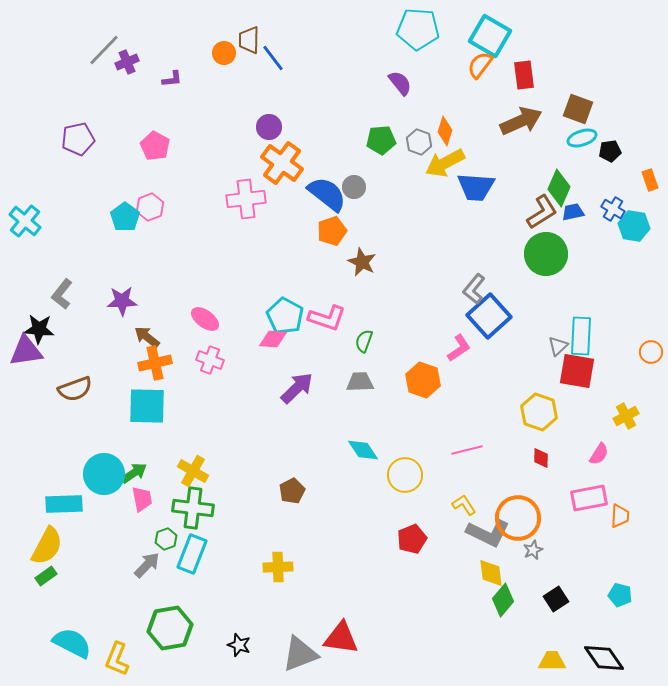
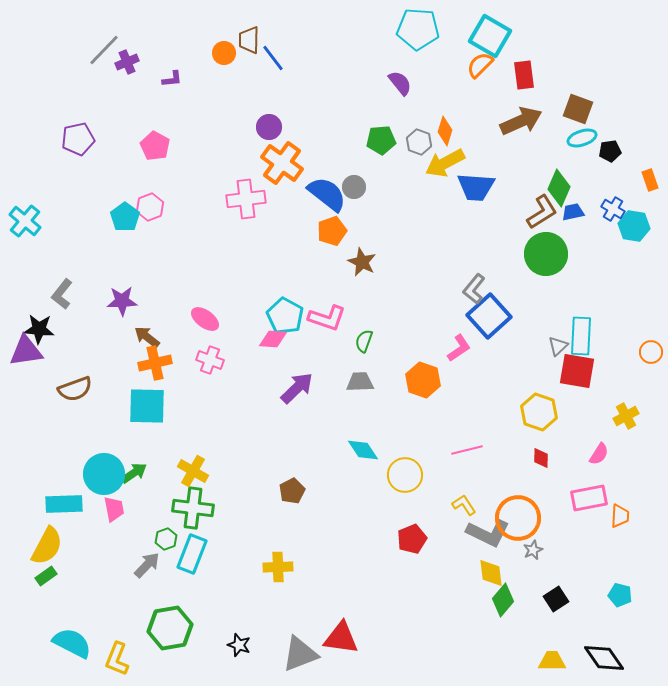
orange semicircle at (480, 65): rotated 8 degrees clockwise
pink trapezoid at (142, 499): moved 28 px left, 10 px down
